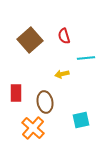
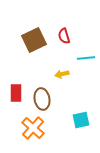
brown square: moved 4 px right; rotated 15 degrees clockwise
brown ellipse: moved 3 px left, 3 px up
